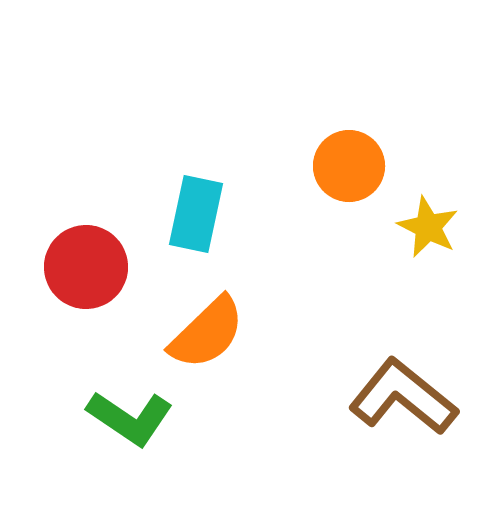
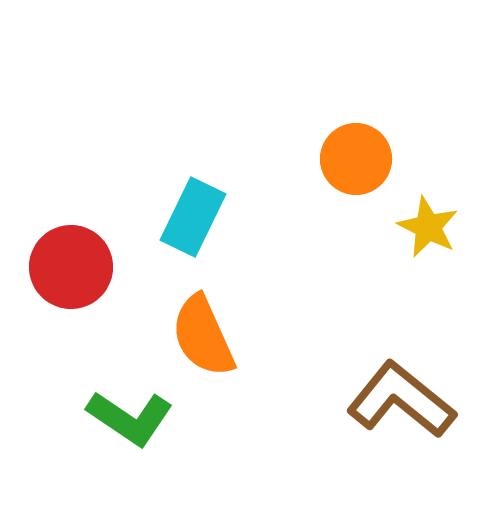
orange circle: moved 7 px right, 7 px up
cyan rectangle: moved 3 px left, 3 px down; rotated 14 degrees clockwise
red circle: moved 15 px left
orange semicircle: moved 4 px left, 3 px down; rotated 110 degrees clockwise
brown L-shape: moved 2 px left, 3 px down
